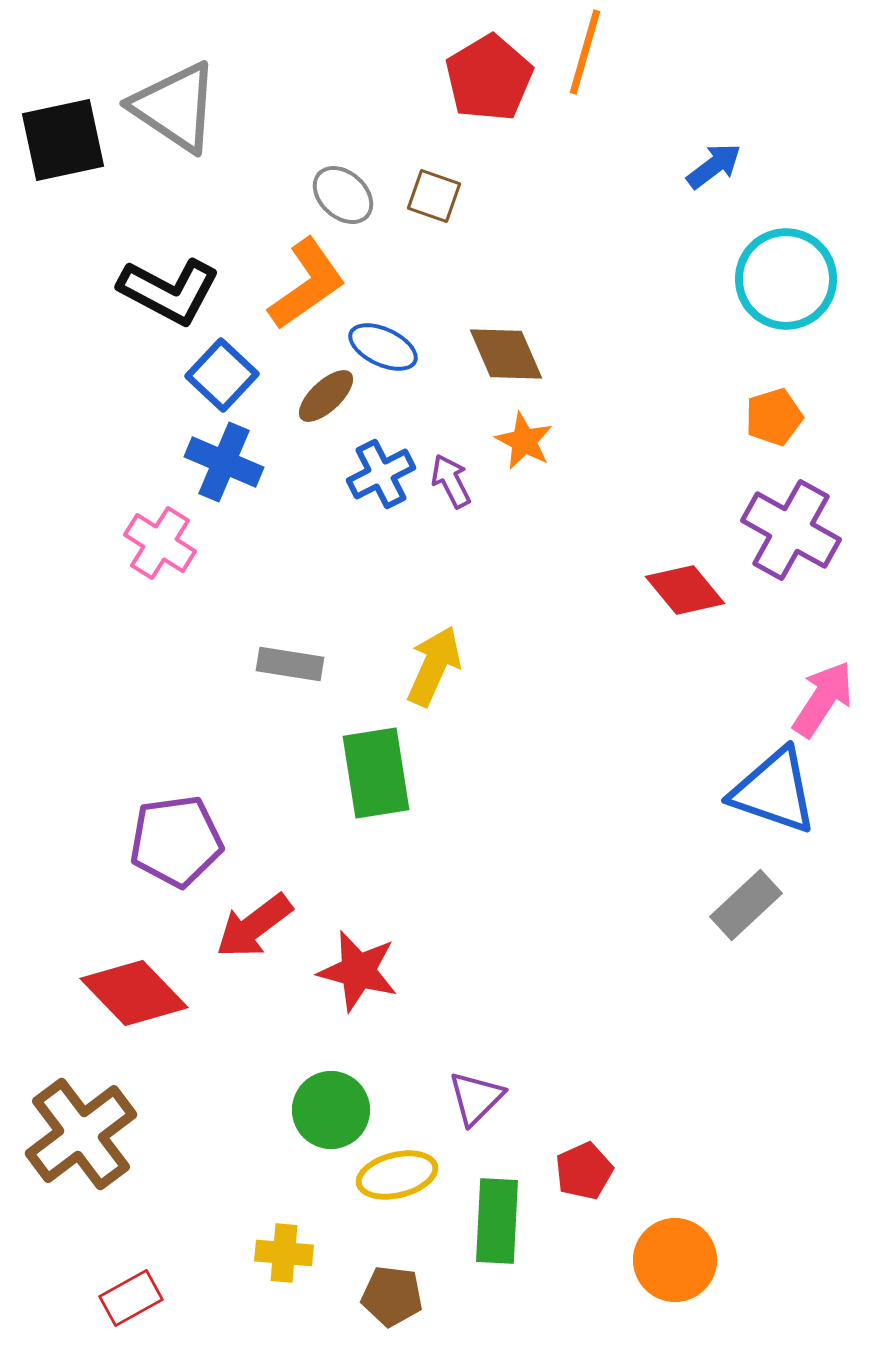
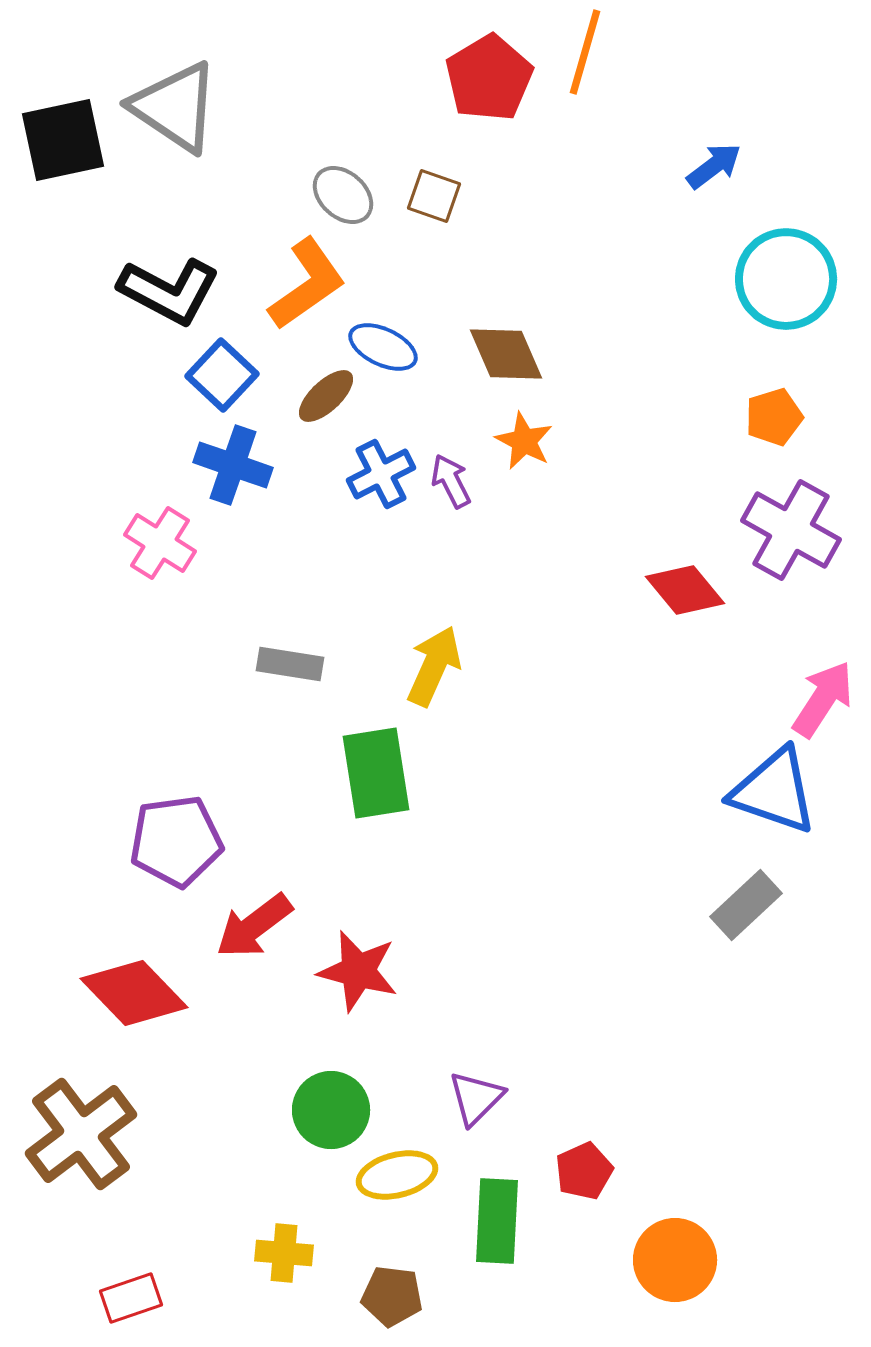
blue cross at (224, 462): moved 9 px right, 3 px down; rotated 4 degrees counterclockwise
red rectangle at (131, 1298): rotated 10 degrees clockwise
